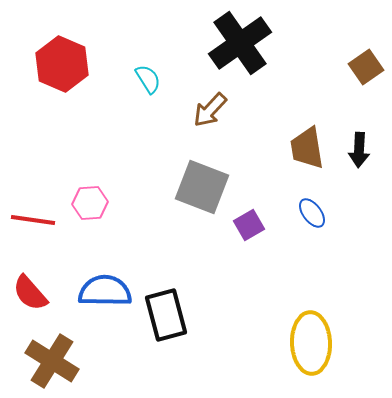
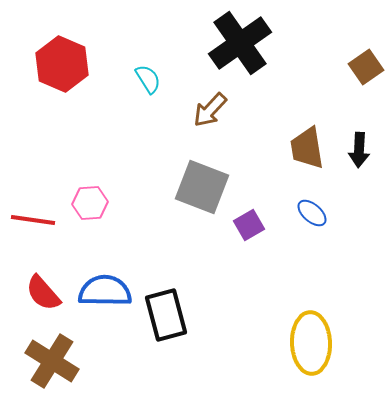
blue ellipse: rotated 12 degrees counterclockwise
red semicircle: moved 13 px right
